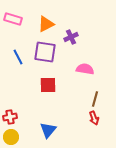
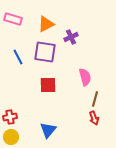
pink semicircle: moved 8 px down; rotated 66 degrees clockwise
